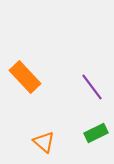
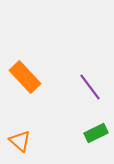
purple line: moved 2 px left
orange triangle: moved 24 px left, 1 px up
